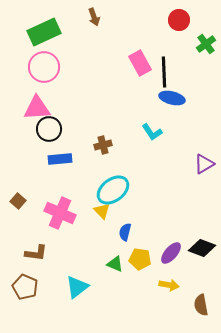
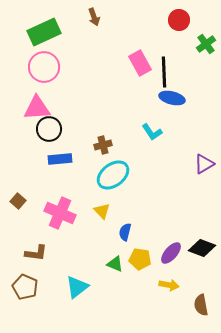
cyan ellipse: moved 15 px up
